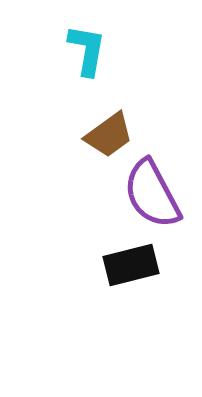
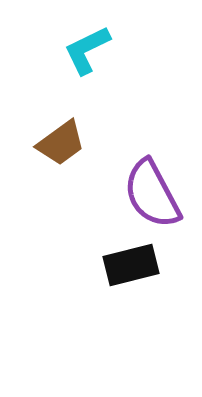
cyan L-shape: rotated 126 degrees counterclockwise
brown trapezoid: moved 48 px left, 8 px down
